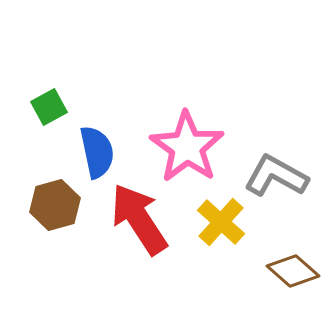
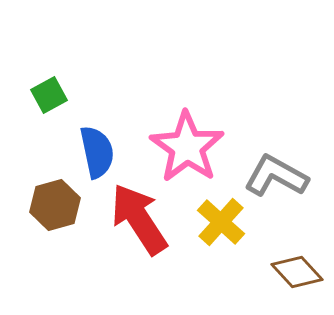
green square: moved 12 px up
brown diamond: moved 4 px right, 1 px down; rotated 6 degrees clockwise
